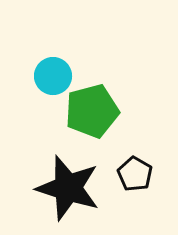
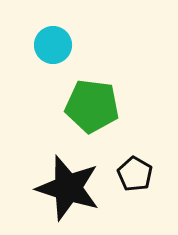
cyan circle: moved 31 px up
green pentagon: moved 5 px up; rotated 22 degrees clockwise
